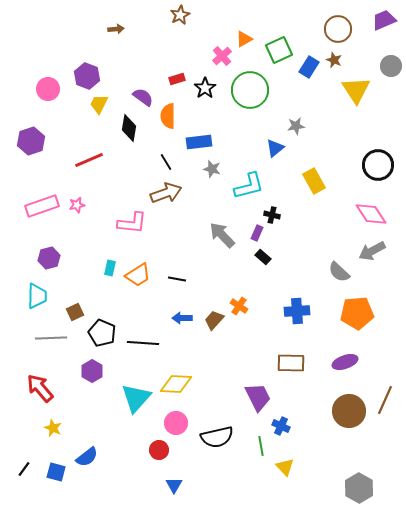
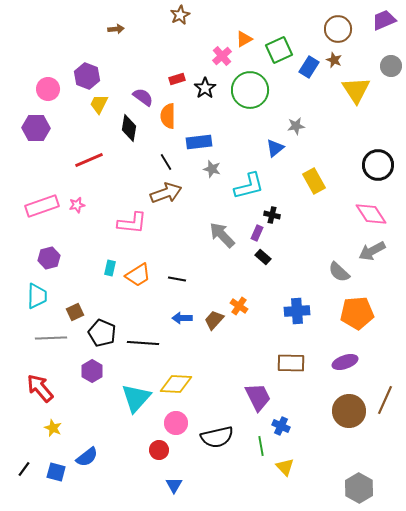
purple hexagon at (31, 141): moved 5 px right, 13 px up; rotated 20 degrees clockwise
